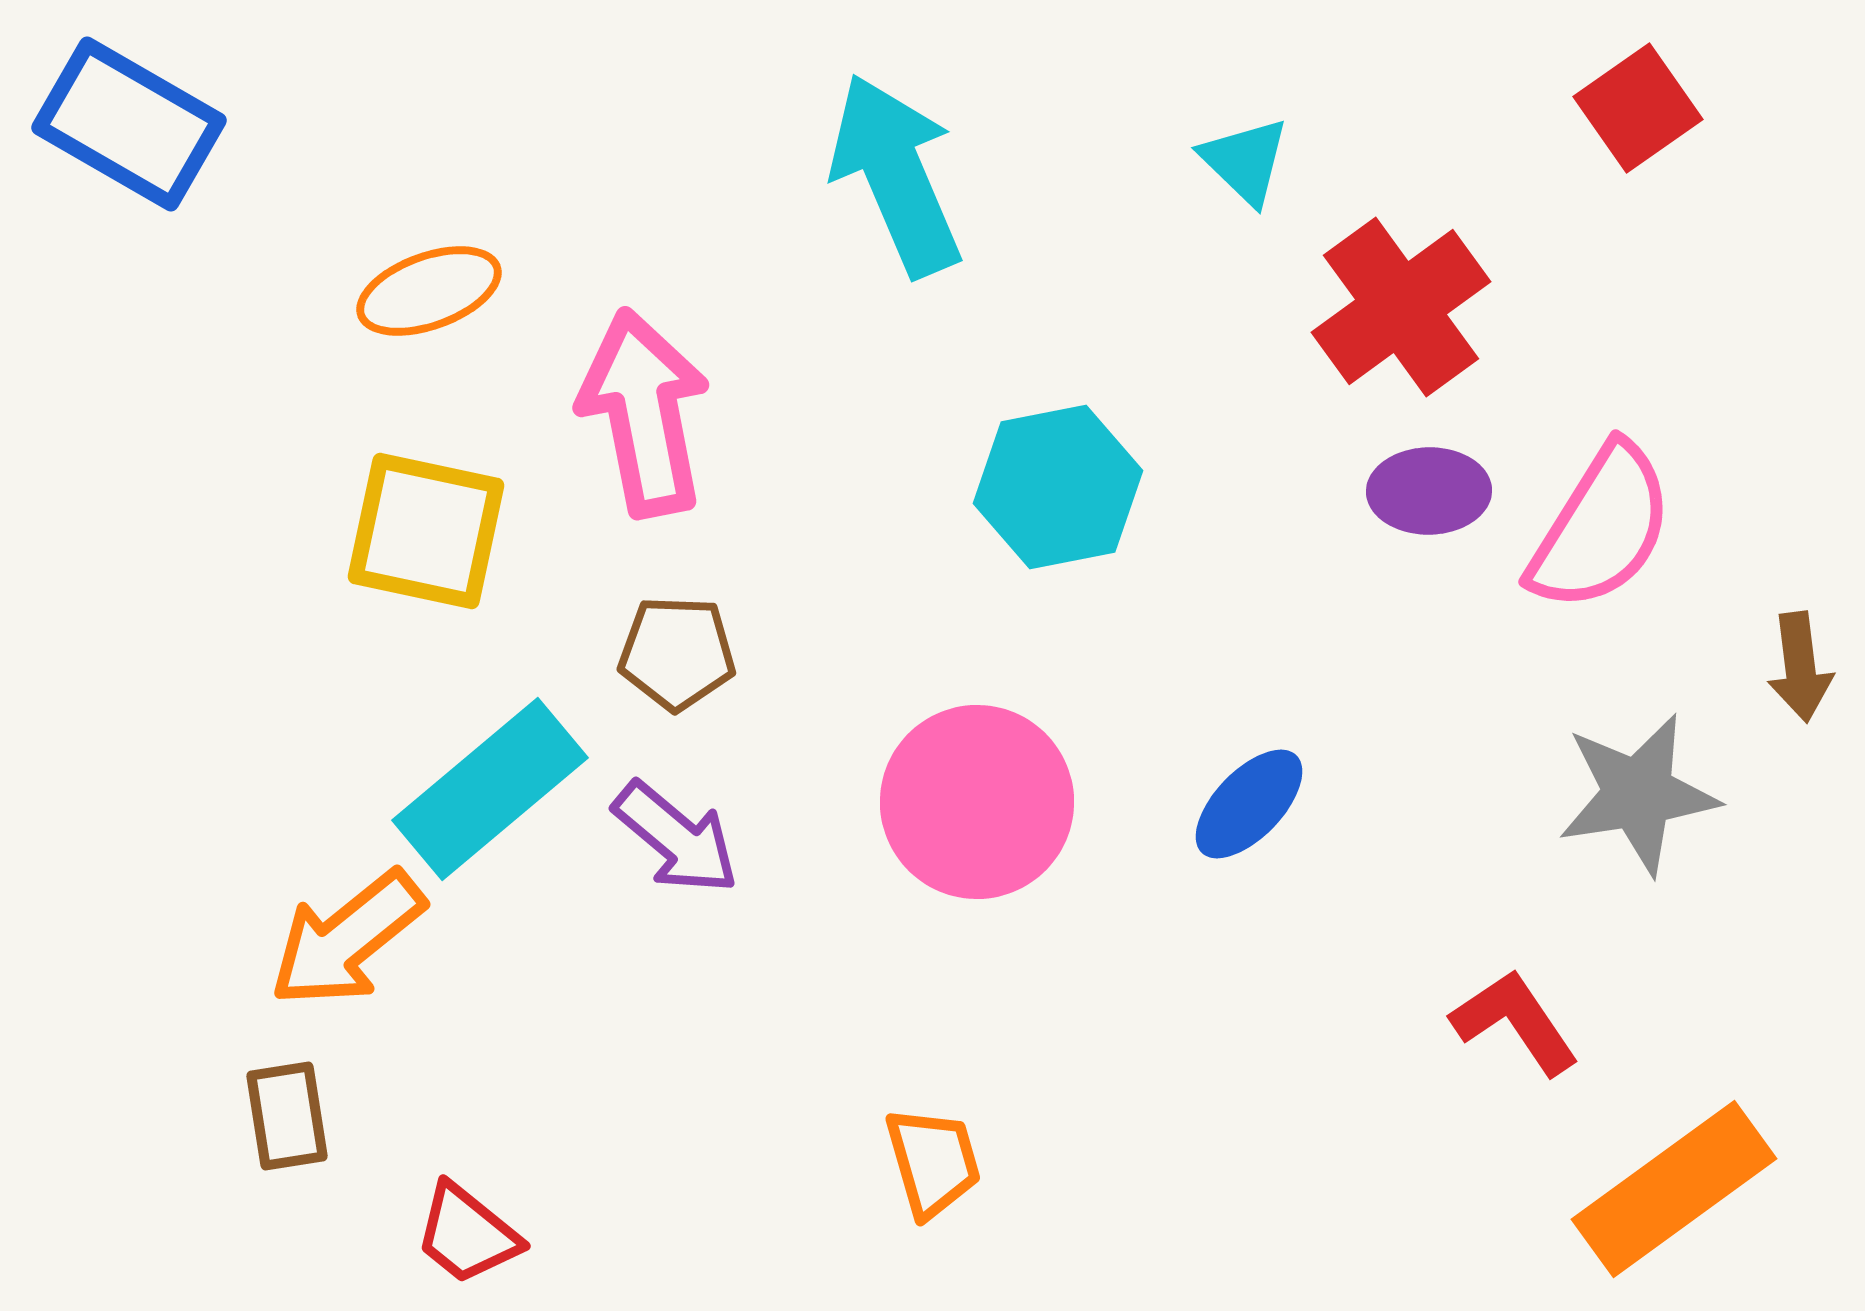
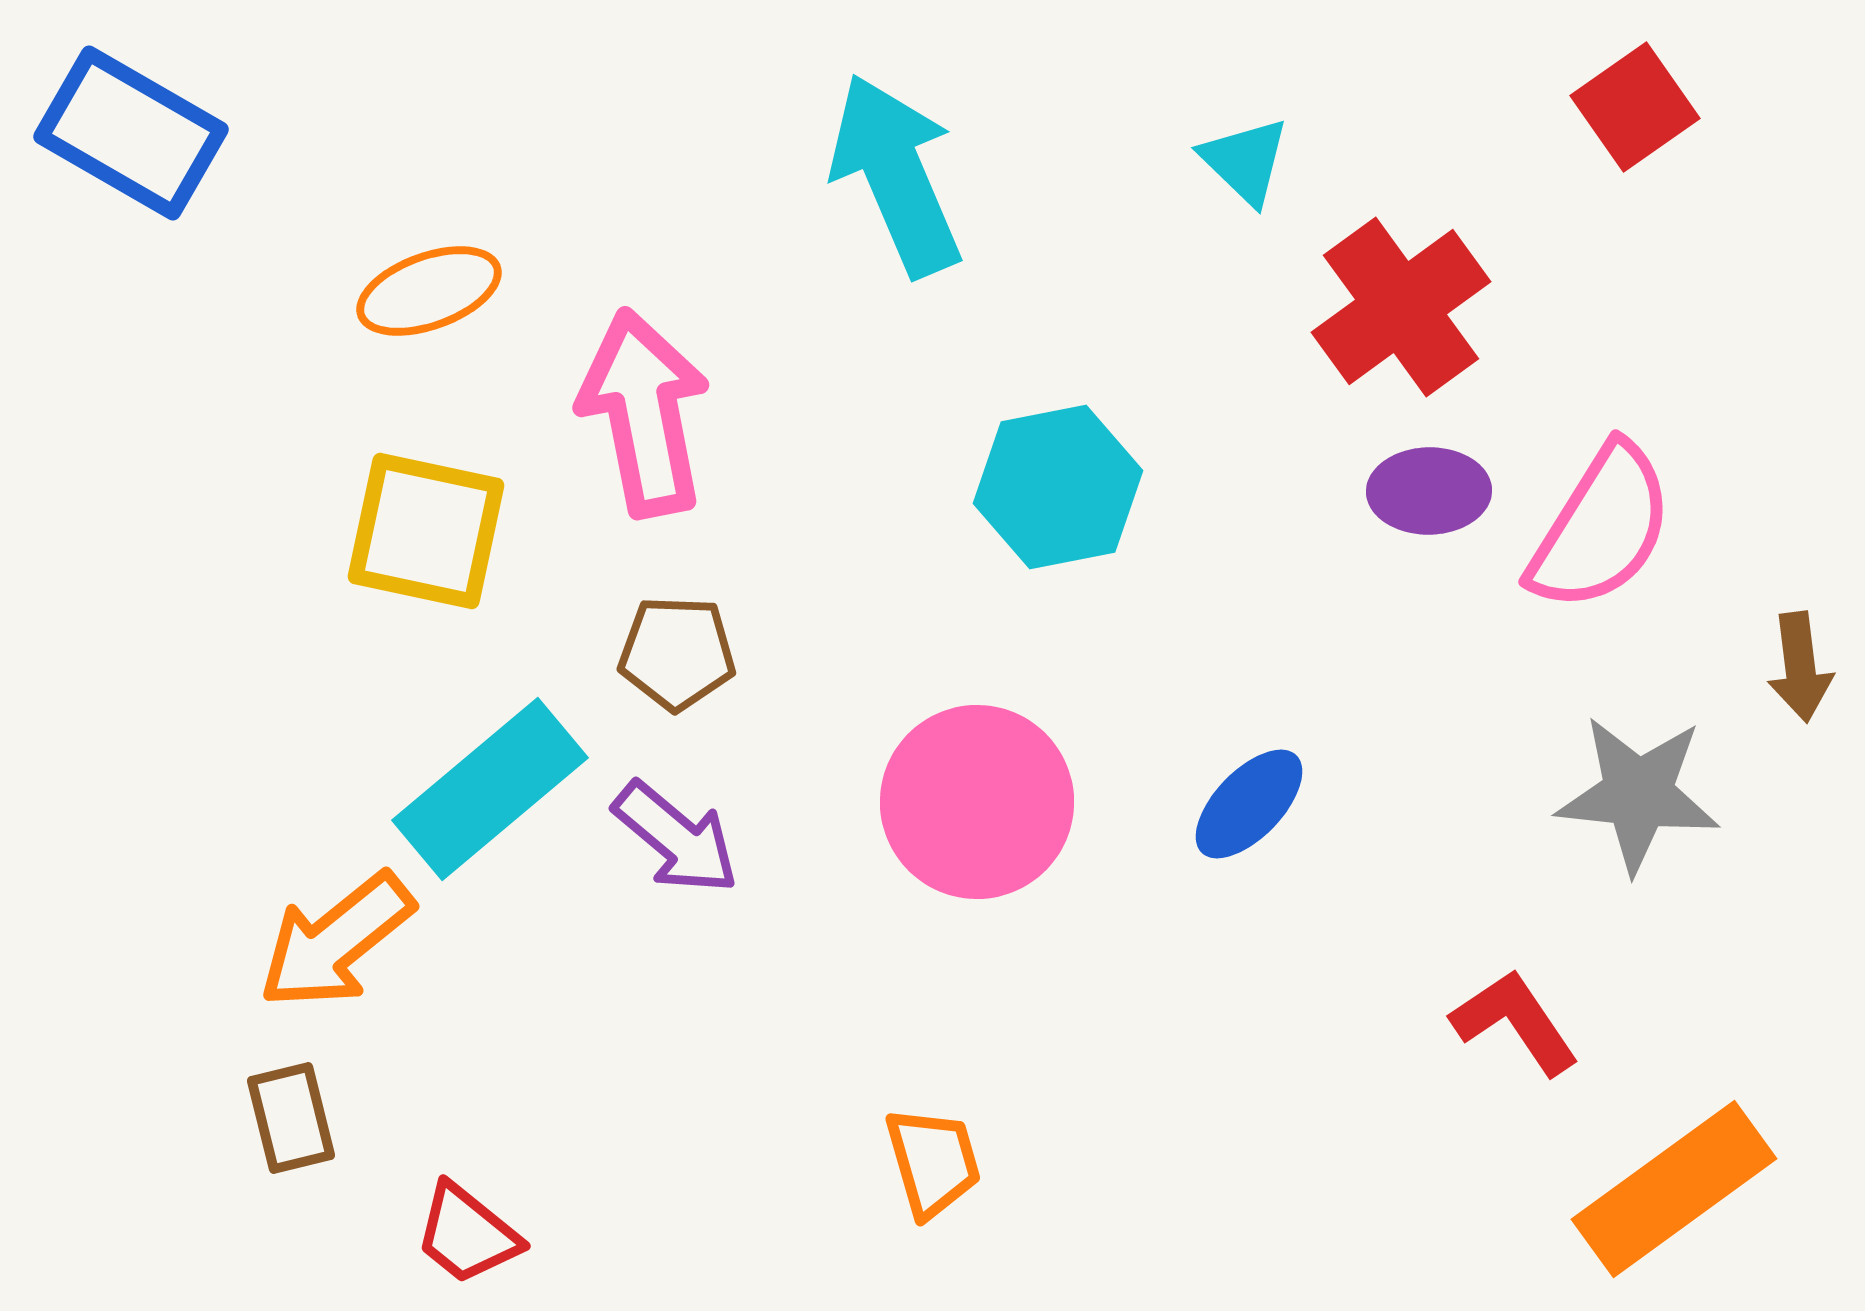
red square: moved 3 px left, 1 px up
blue rectangle: moved 2 px right, 9 px down
gray star: rotated 15 degrees clockwise
orange arrow: moved 11 px left, 2 px down
brown rectangle: moved 4 px right, 2 px down; rotated 5 degrees counterclockwise
